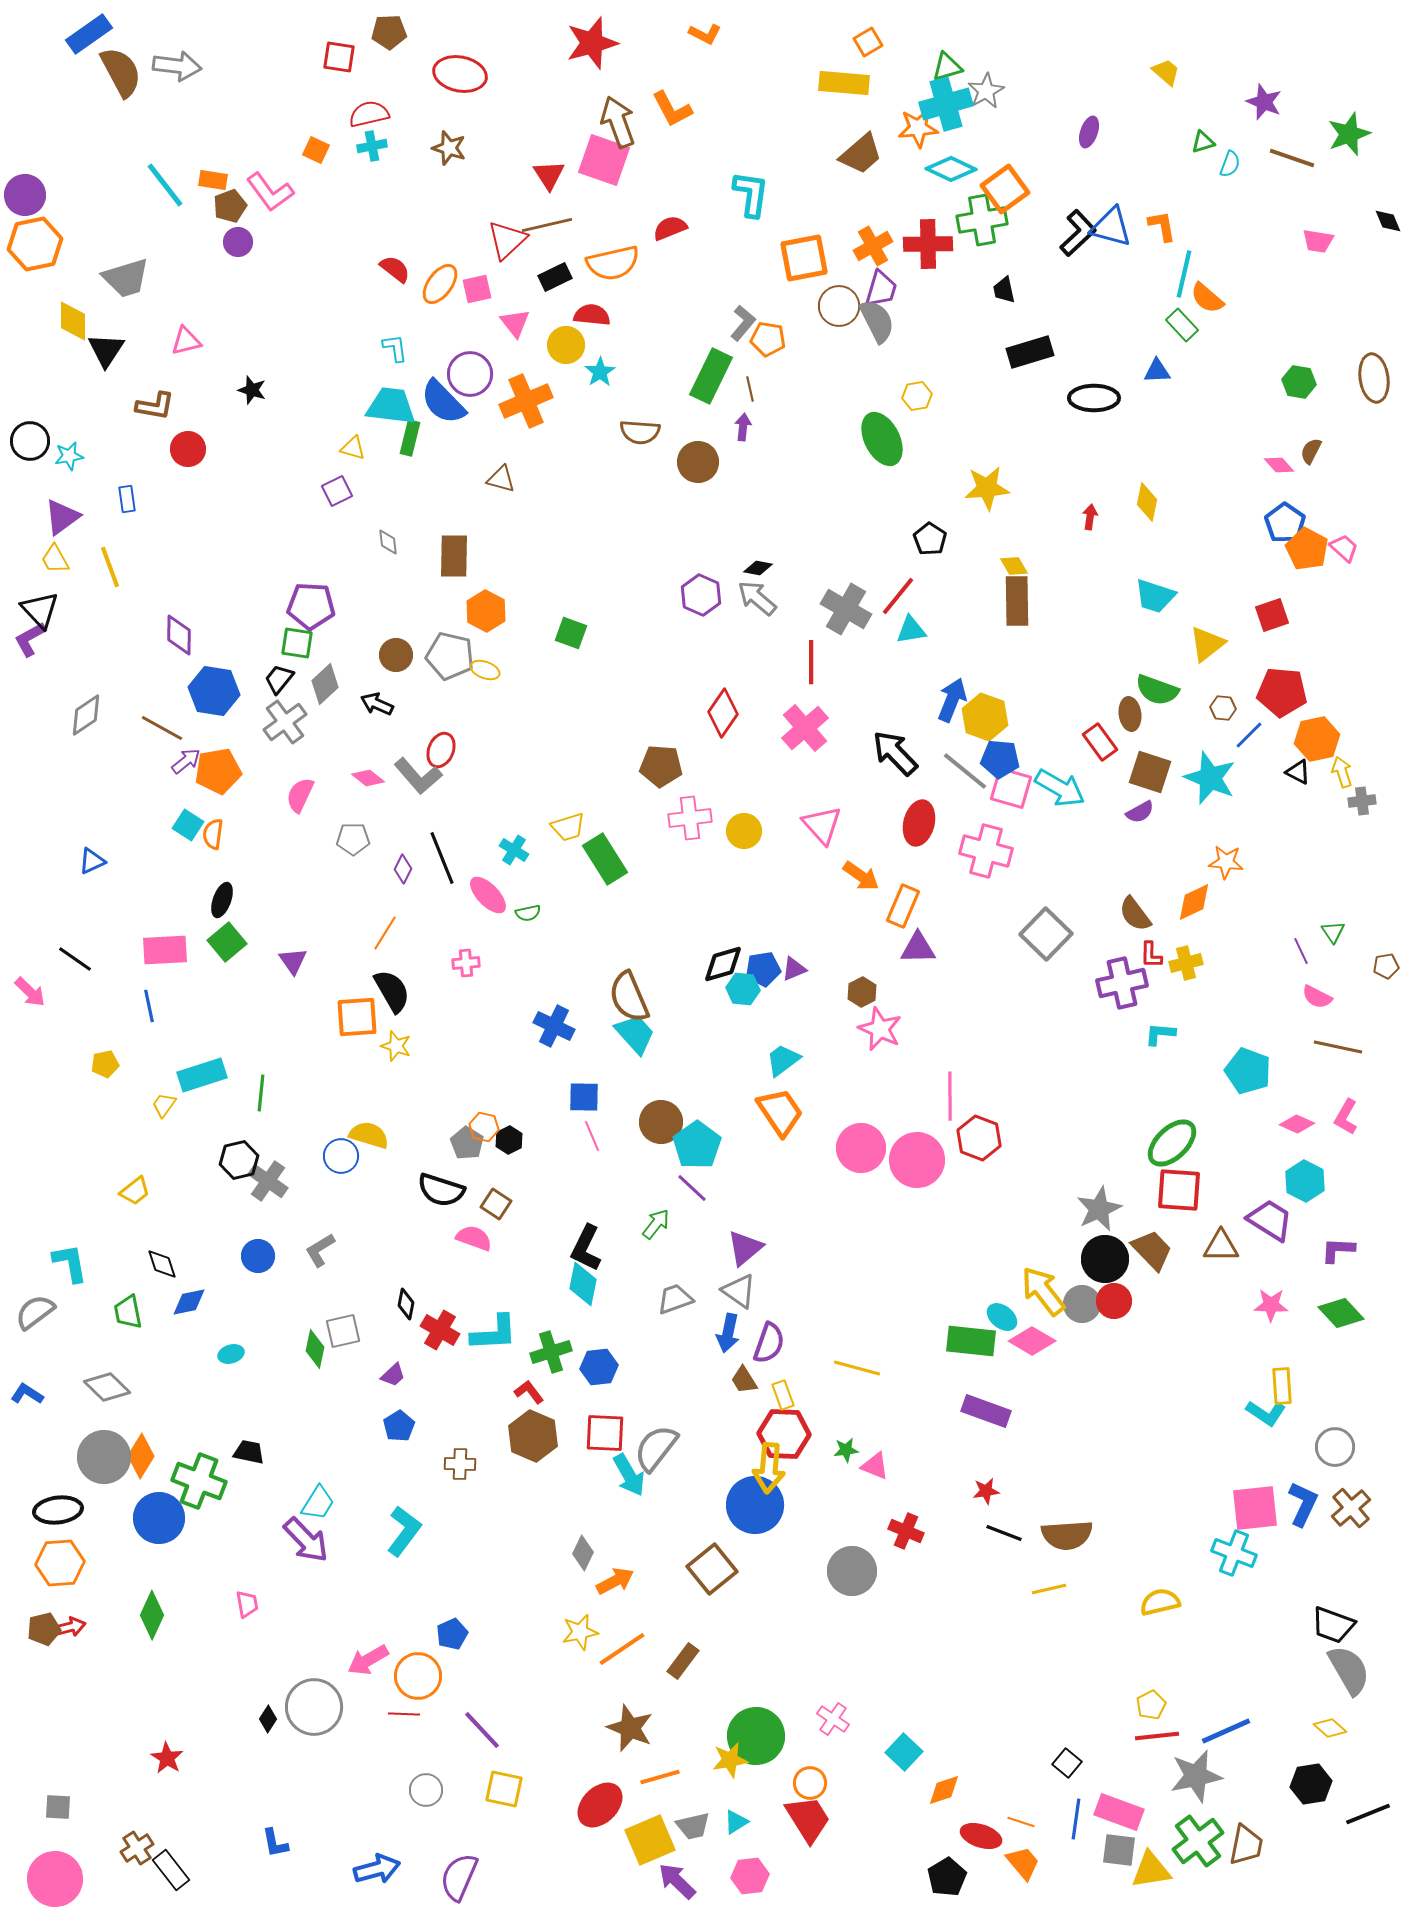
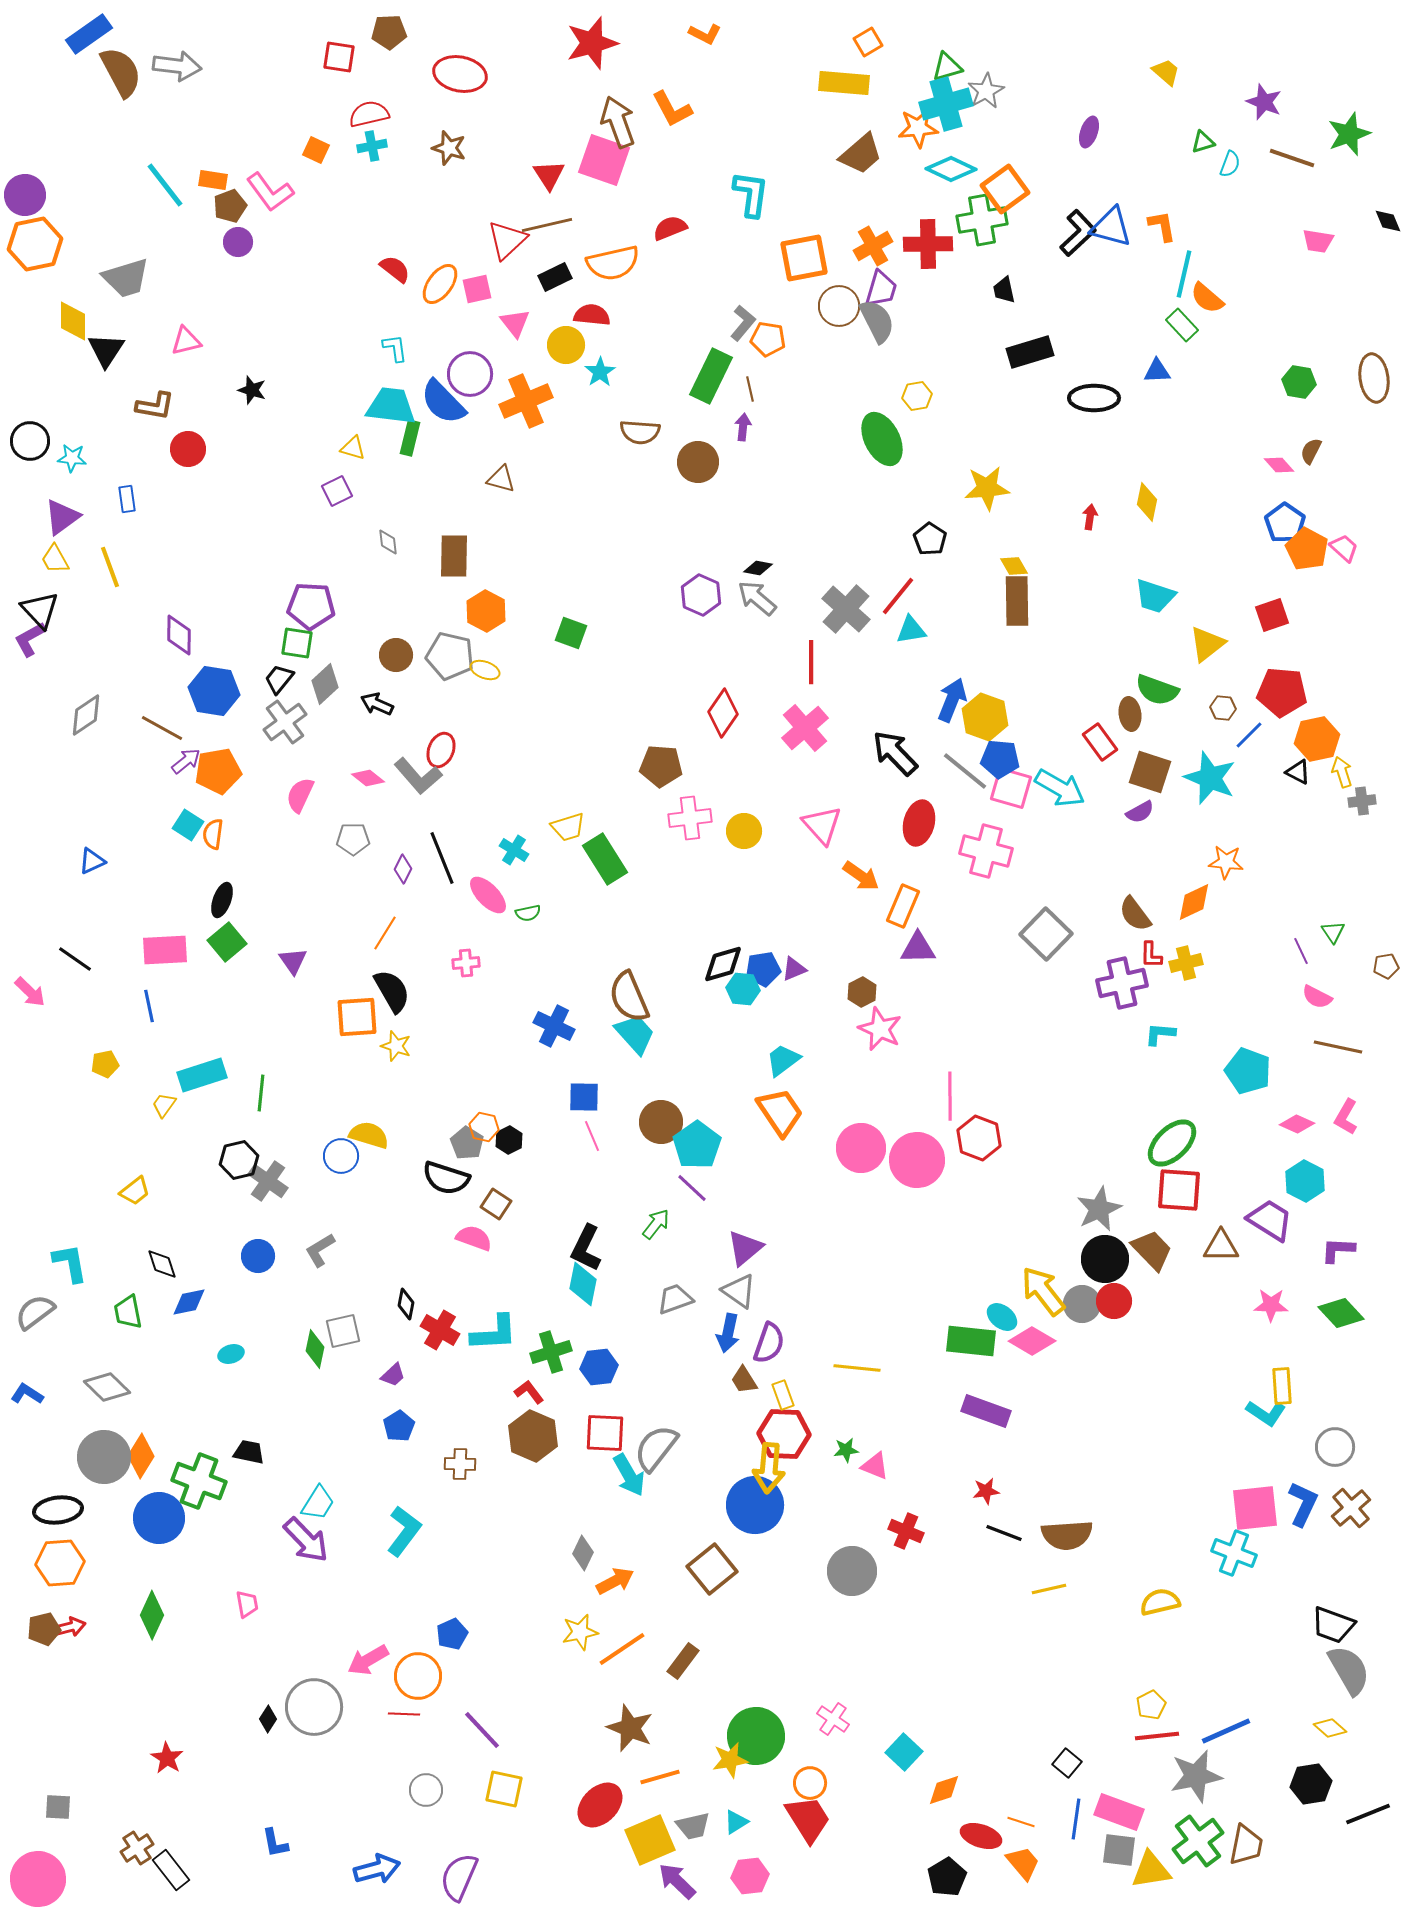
cyan star at (69, 456): moved 3 px right, 2 px down; rotated 16 degrees clockwise
gray cross at (846, 609): rotated 12 degrees clockwise
black semicircle at (441, 1190): moved 5 px right, 12 px up
yellow line at (857, 1368): rotated 9 degrees counterclockwise
pink circle at (55, 1879): moved 17 px left
